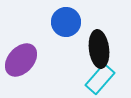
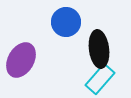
purple ellipse: rotated 12 degrees counterclockwise
